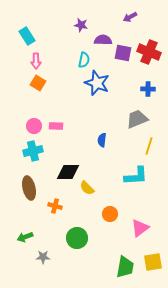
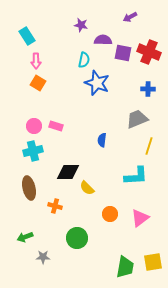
pink rectangle: rotated 16 degrees clockwise
pink triangle: moved 10 px up
